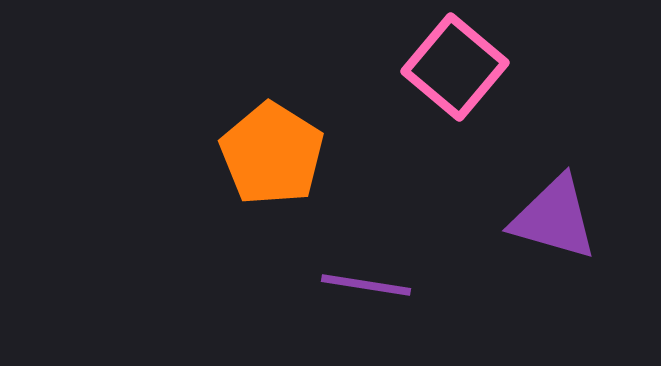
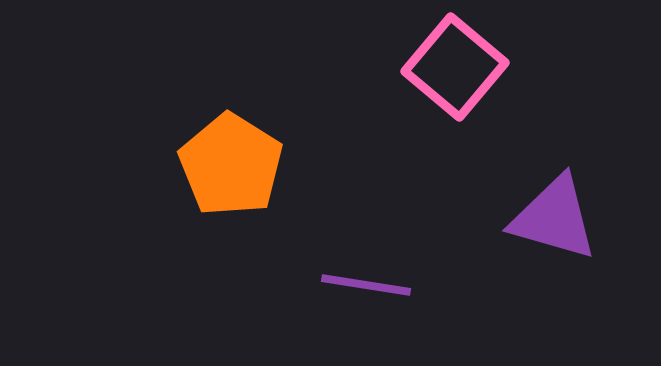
orange pentagon: moved 41 px left, 11 px down
